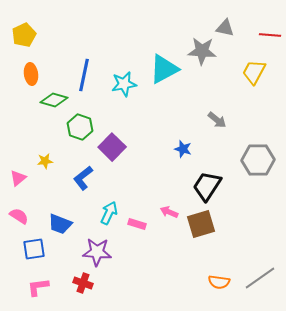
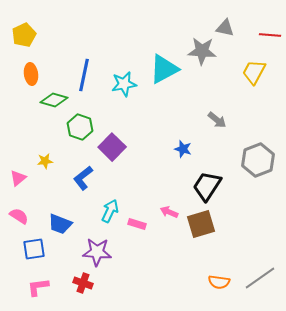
gray hexagon: rotated 20 degrees counterclockwise
cyan arrow: moved 1 px right, 2 px up
